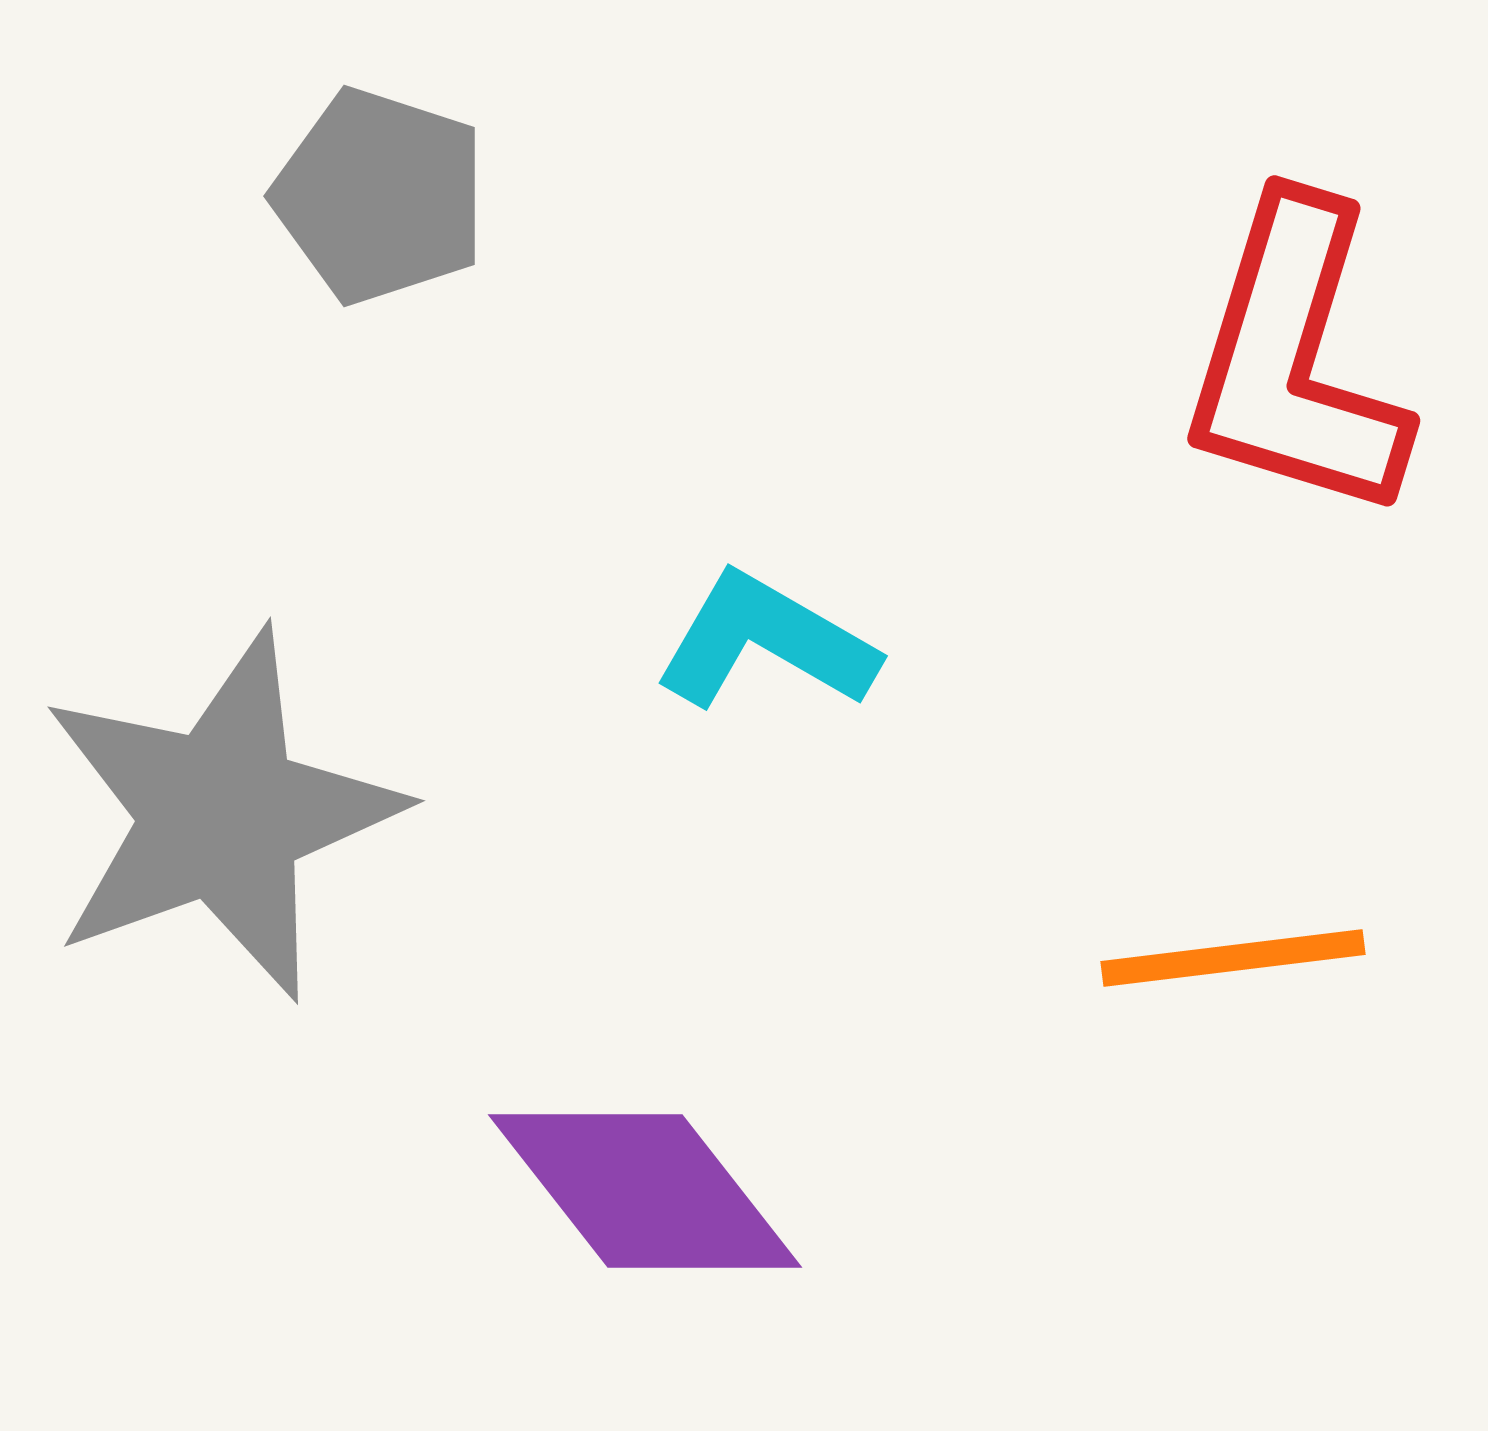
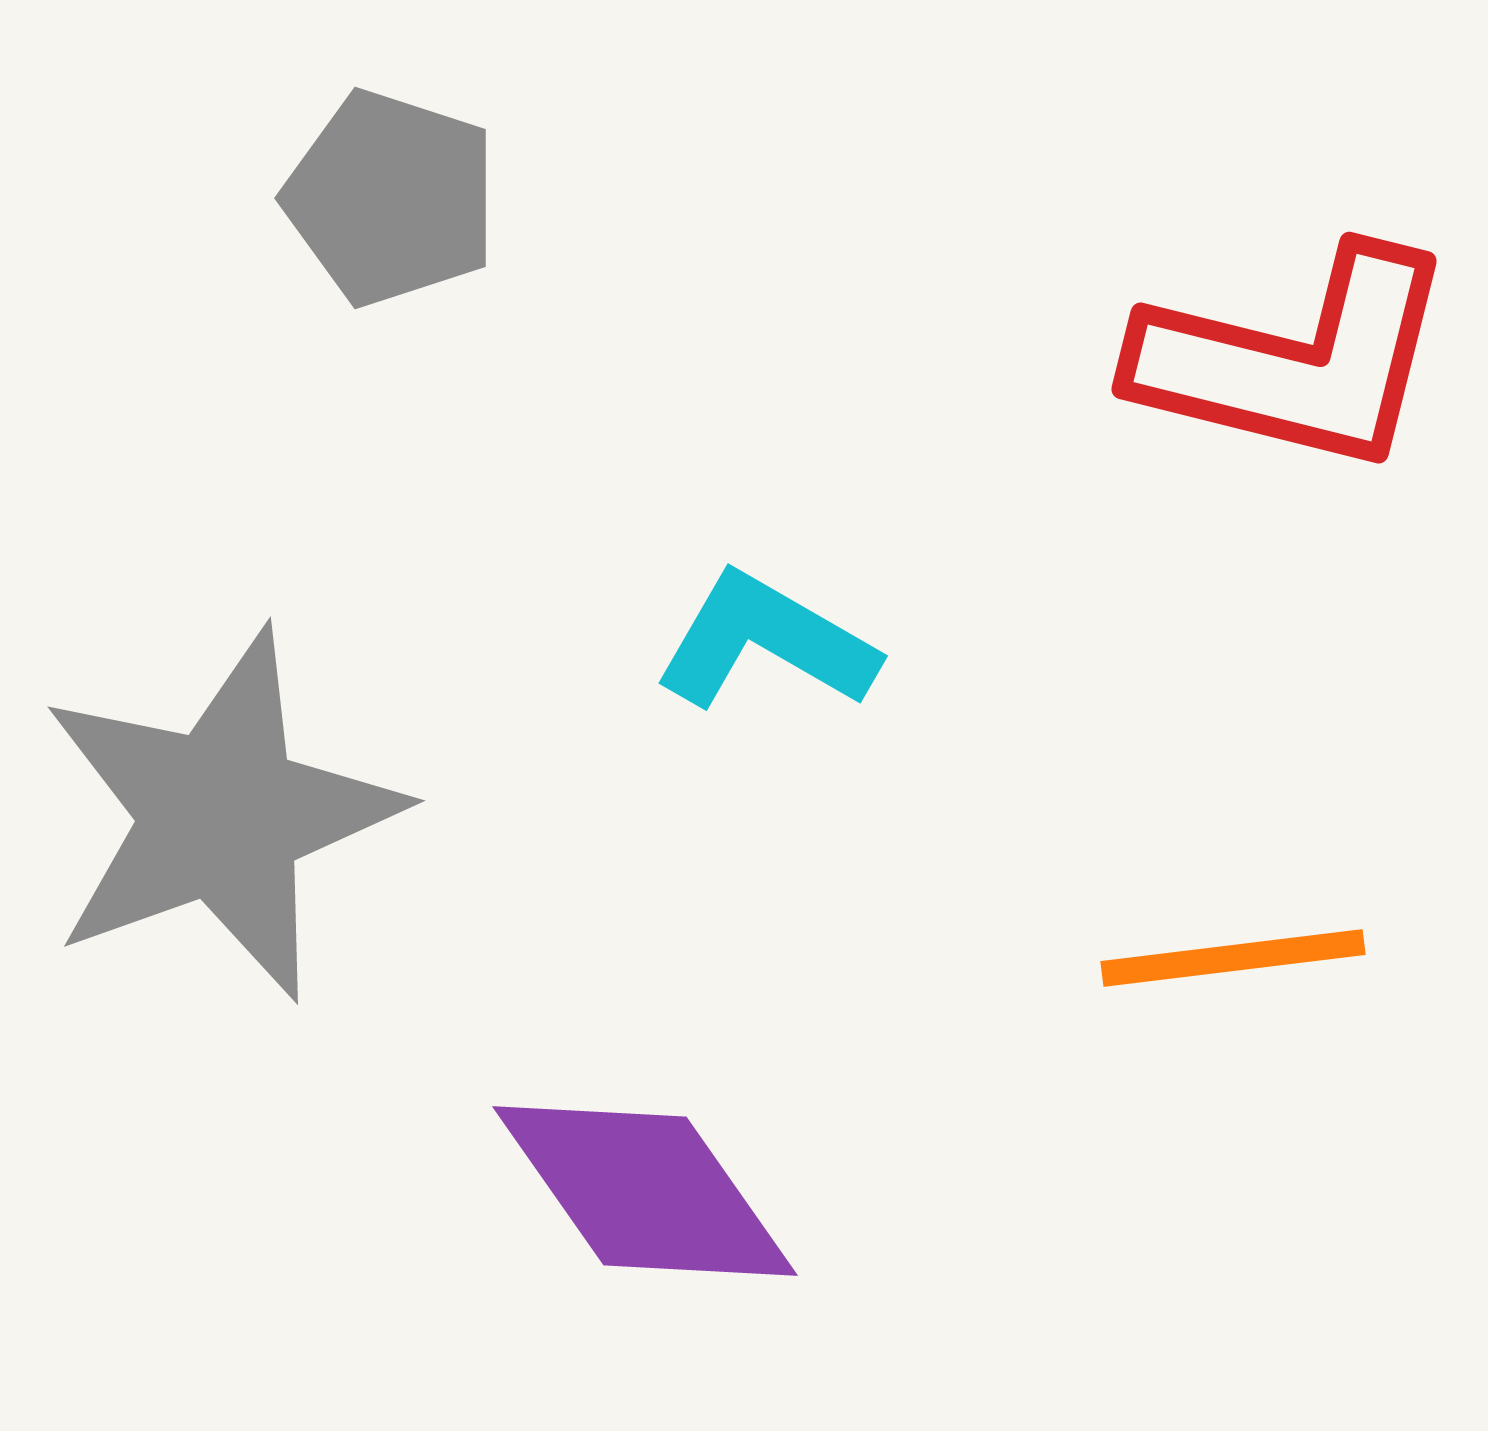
gray pentagon: moved 11 px right, 2 px down
red L-shape: rotated 93 degrees counterclockwise
purple diamond: rotated 3 degrees clockwise
